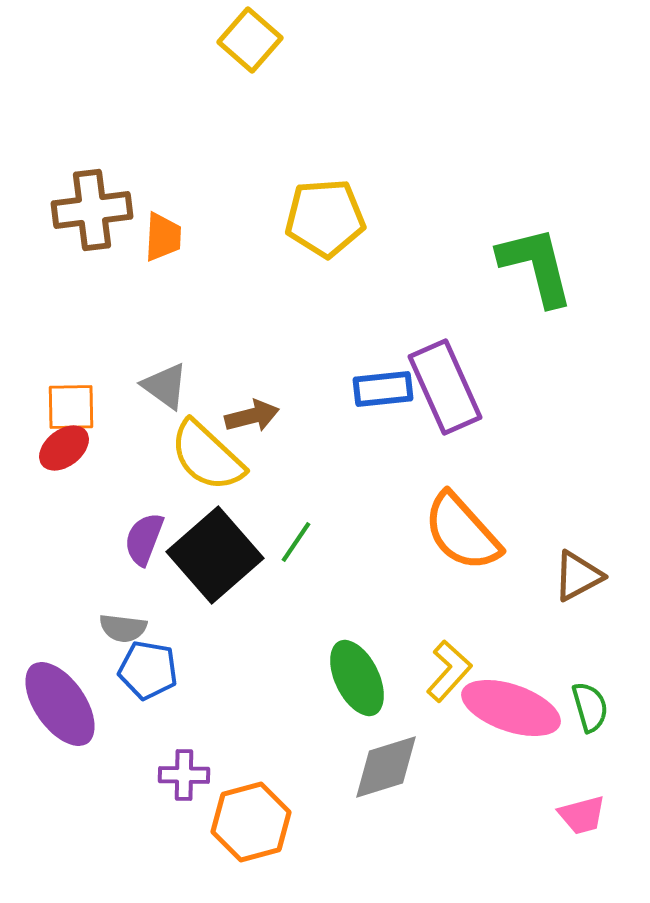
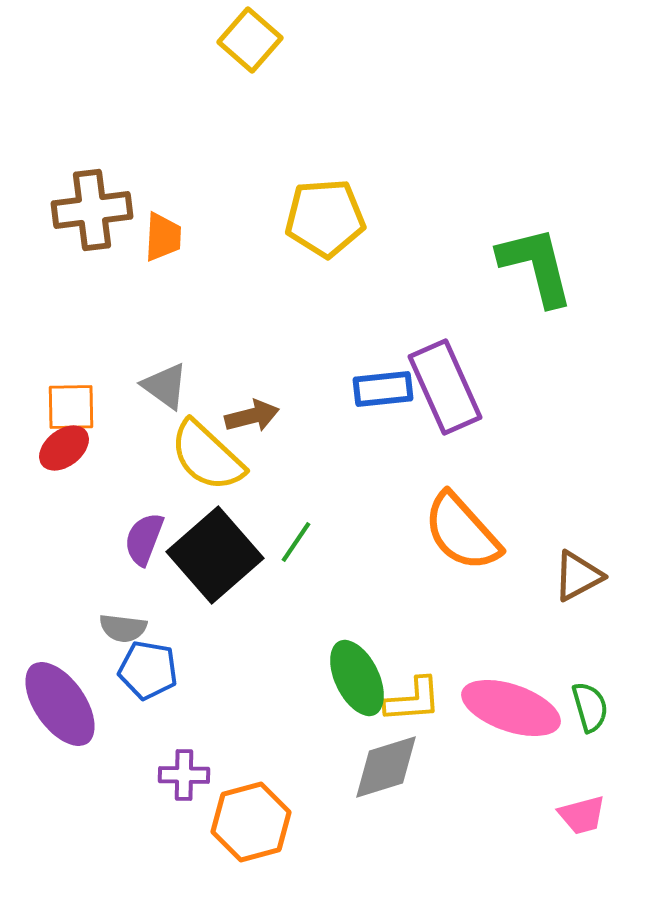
yellow L-shape: moved 36 px left, 29 px down; rotated 44 degrees clockwise
